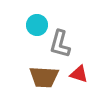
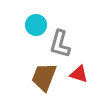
cyan circle: moved 1 px left
brown trapezoid: rotated 108 degrees clockwise
